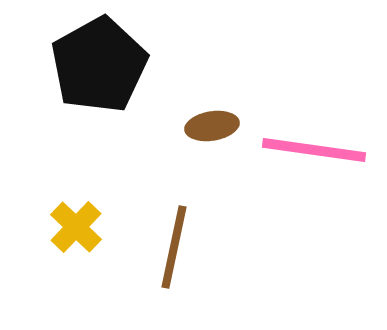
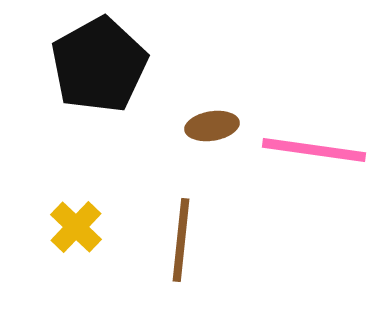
brown line: moved 7 px right, 7 px up; rotated 6 degrees counterclockwise
